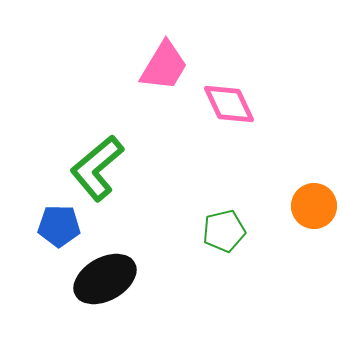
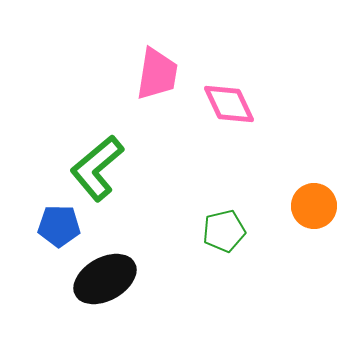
pink trapezoid: moved 7 px left, 8 px down; rotated 22 degrees counterclockwise
